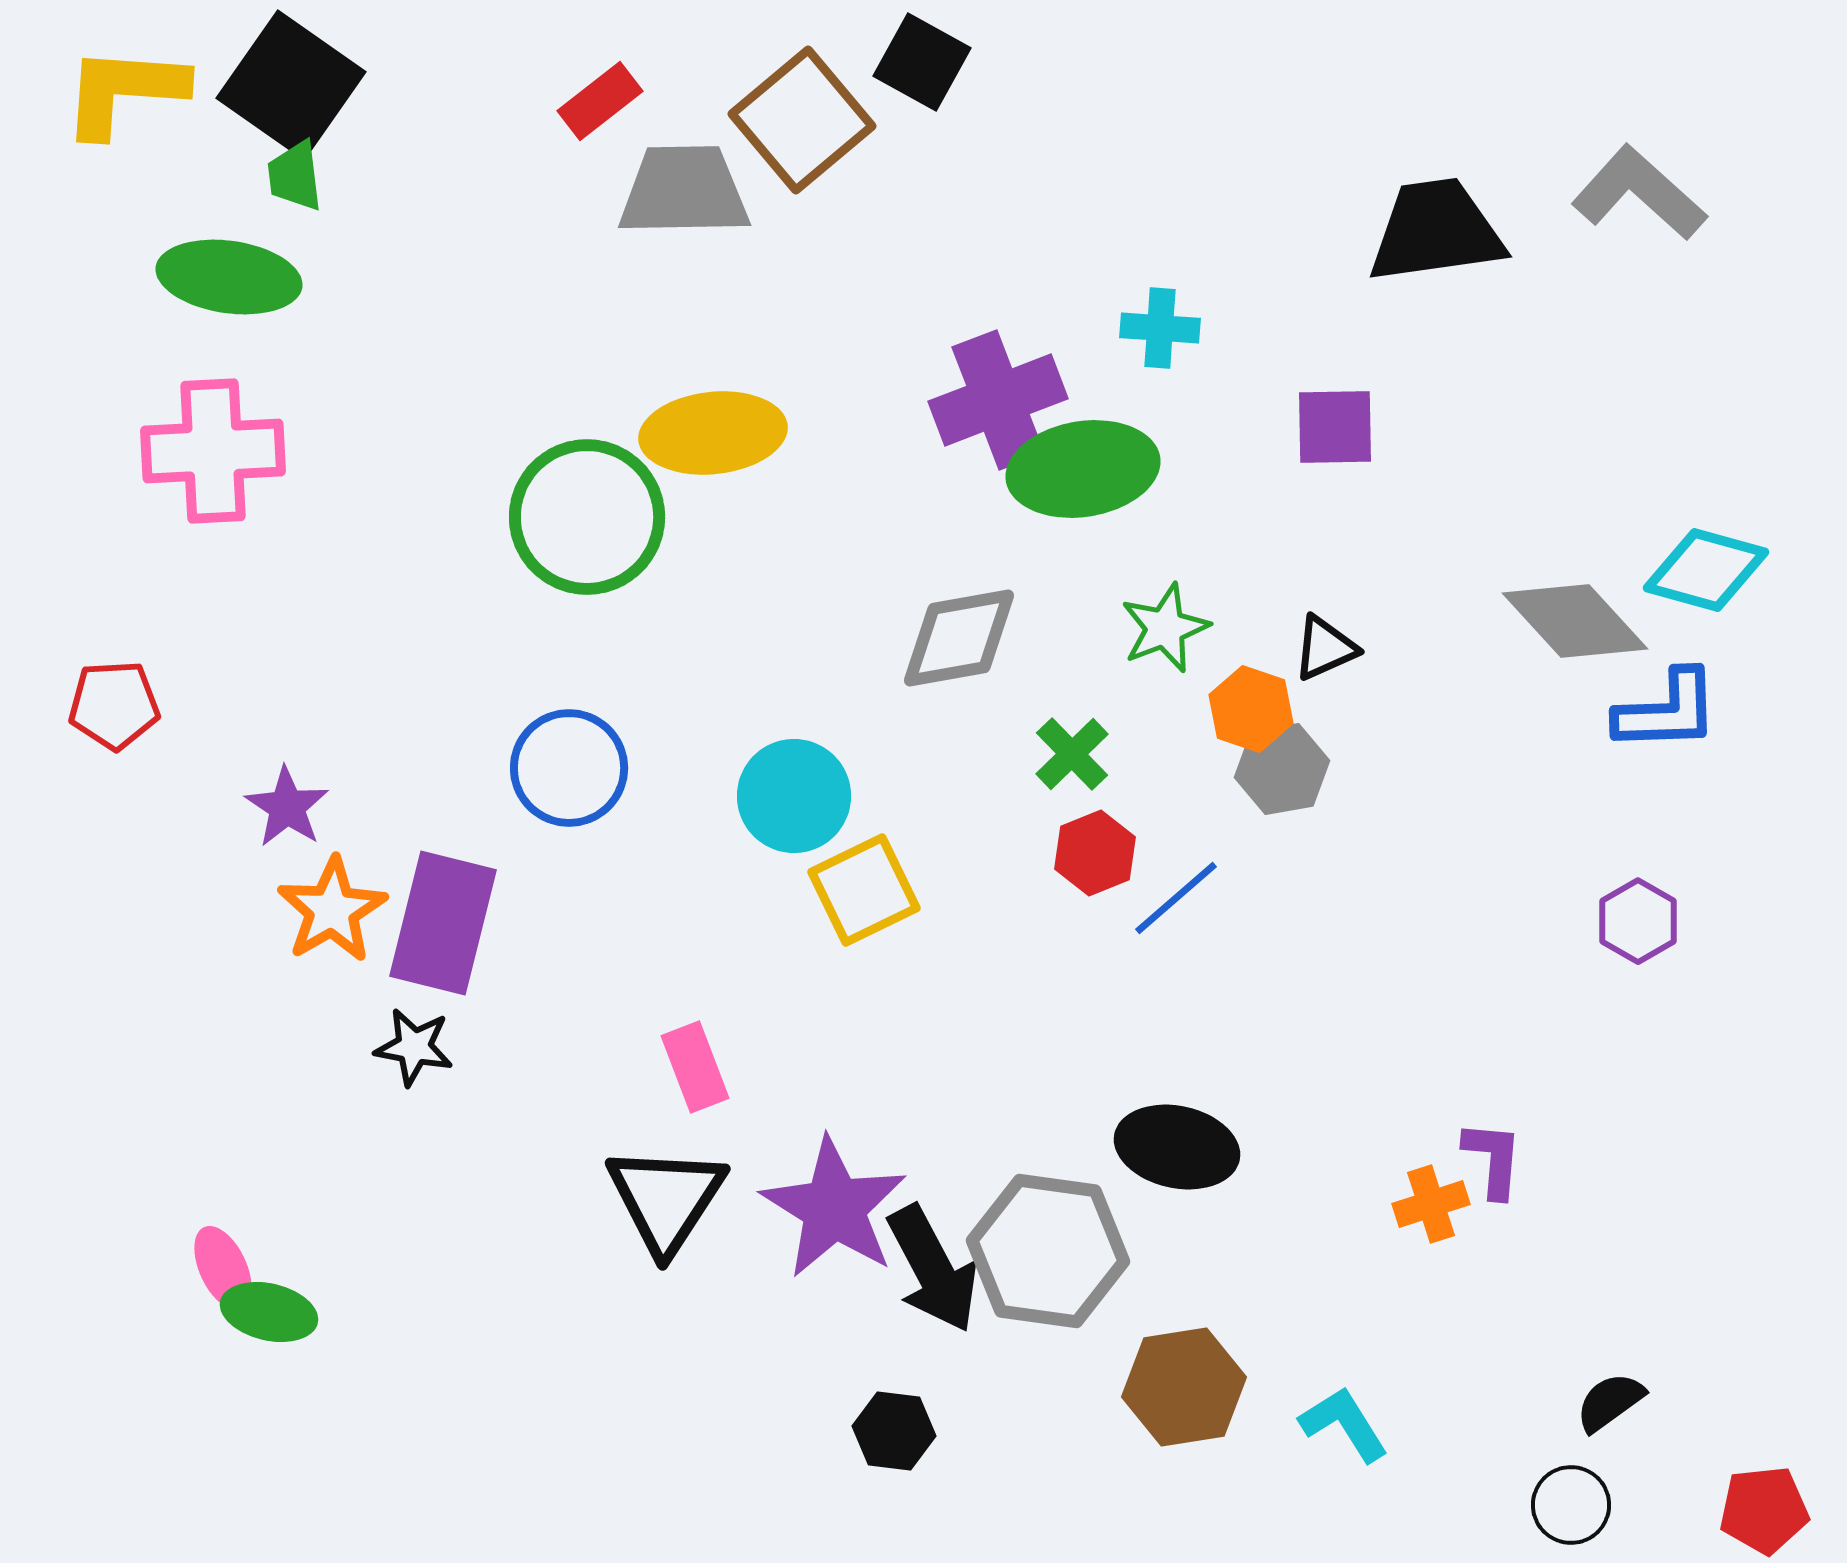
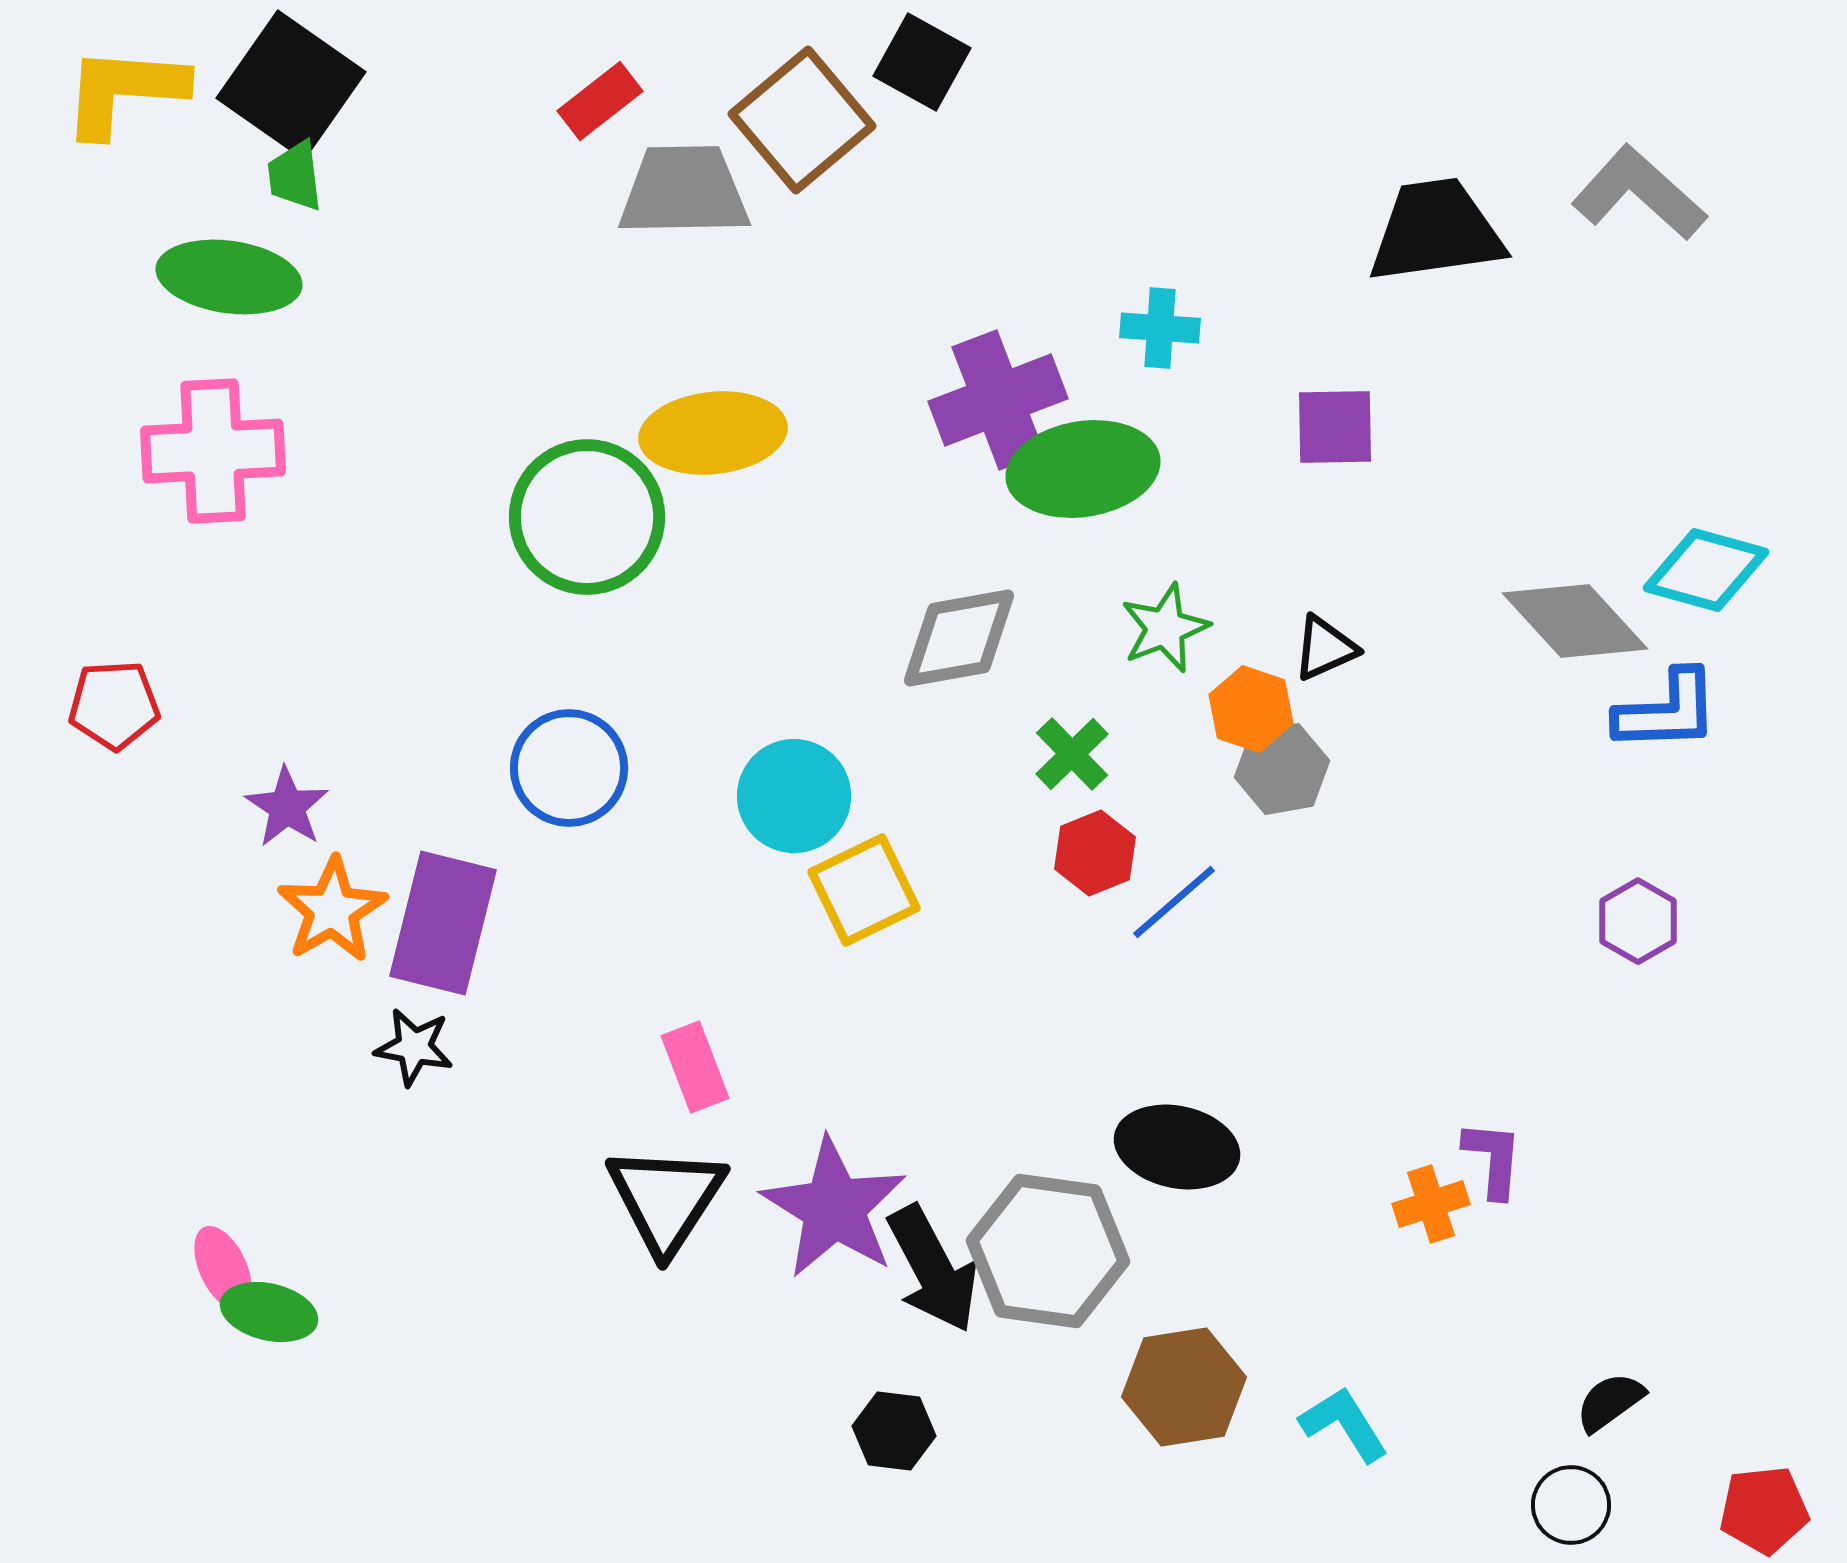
blue line at (1176, 898): moved 2 px left, 4 px down
